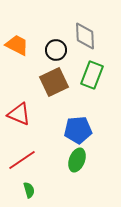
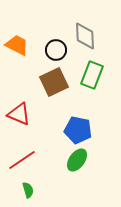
blue pentagon: rotated 16 degrees clockwise
green ellipse: rotated 15 degrees clockwise
green semicircle: moved 1 px left
